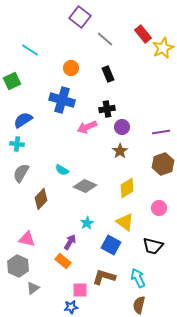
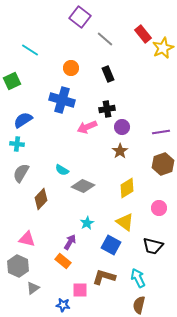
gray diamond: moved 2 px left
blue star: moved 8 px left, 2 px up; rotated 16 degrees clockwise
